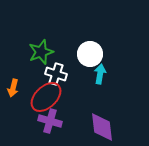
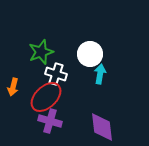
orange arrow: moved 1 px up
